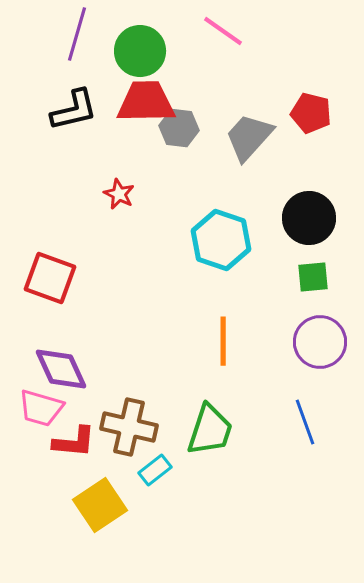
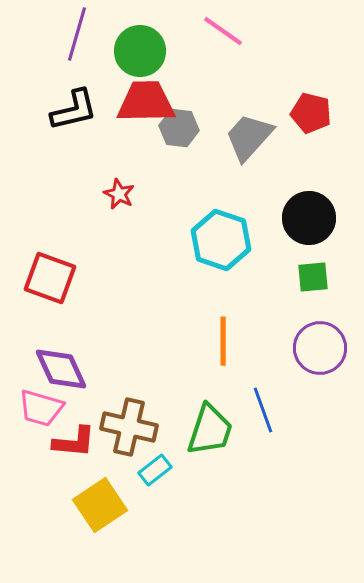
purple circle: moved 6 px down
blue line: moved 42 px left, 12 px up
